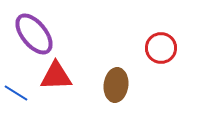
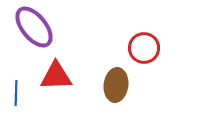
purple ellipse: moved 7 px up
red circle: moved 17 px left
blue line: rotated 60 degrees clockwise
